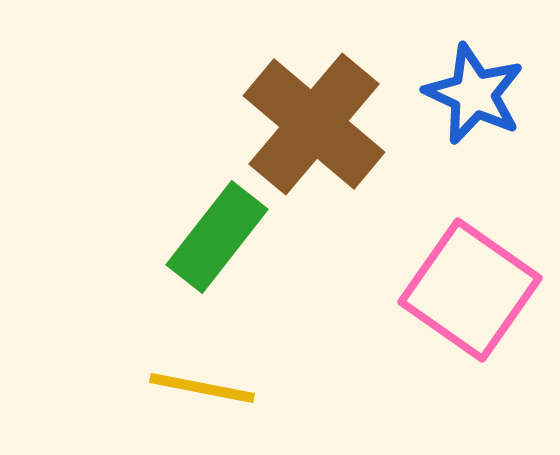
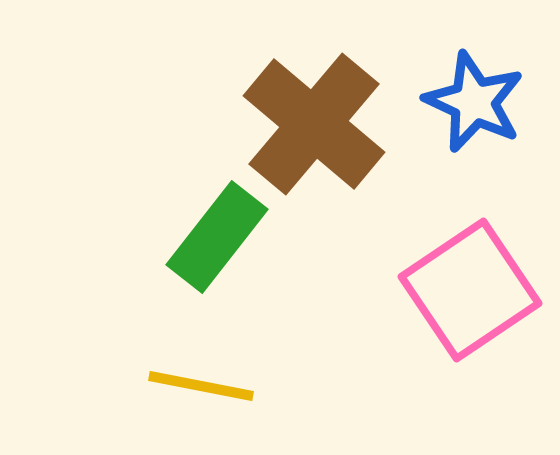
blue star: moved 8 px down
pink square: rotated 21 degrees clockwise
yellow line: moved 1 px left, 2 px up
